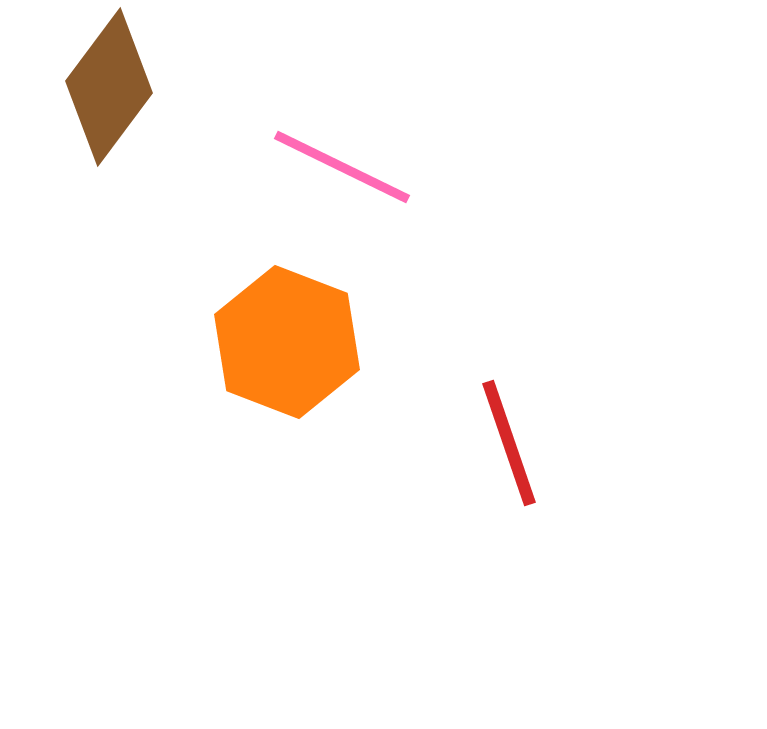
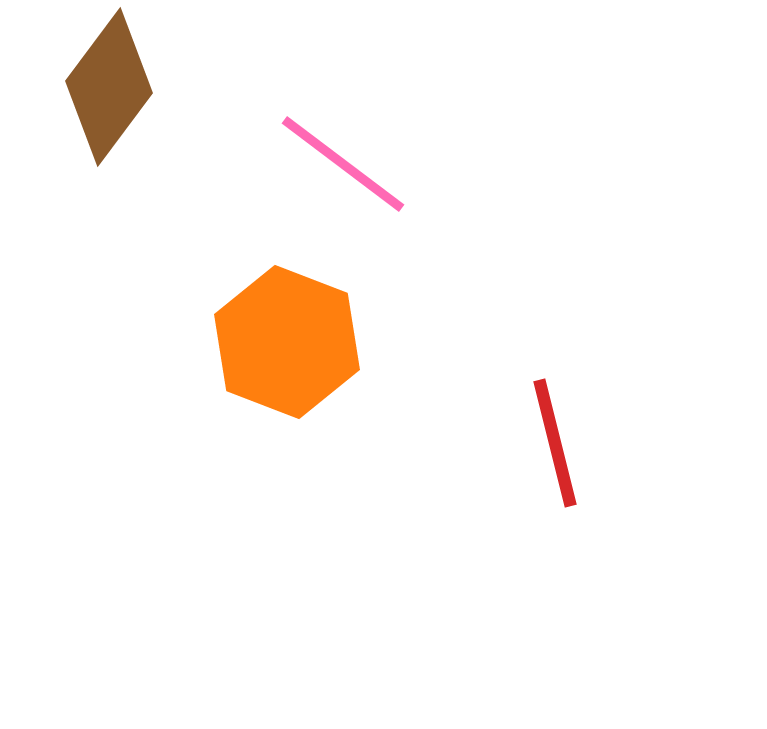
pink line: moved 1 px right, 3 px up; rotated 11 degrees clockwise
red line: moved 46 px right; rotated 5 degrees clockwise
